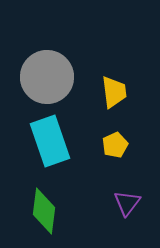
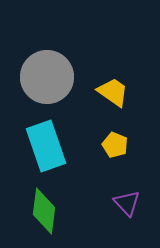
yellow trapezoid: moved 1 px left; rotated 48 degrees counterclockwise
cyan rectangle: moved 4 px left, 5 px down
yellow pentagon: rotated 25 degrees counterclockwise
purple triangle: rotated 20 degrees counterclockwise
